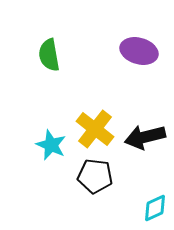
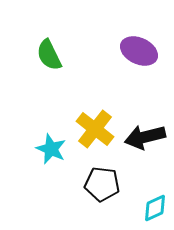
purple ellipse: rotated 9 degrees clockwise
green semicircle: rotated 16 degrees counterclockwise
cyan star: moved 4 px down
black pentagon: moved 7 px right, 8 px down
